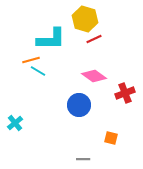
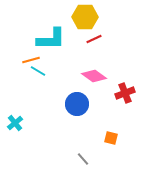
yellow hexagon: moved 2 px up; rotated 15 degrees counterclockwise
blue circle: moved 2 px left, 1 px up
gray line: rotated 48 degrees clockwise
